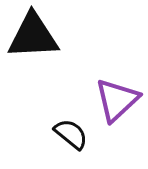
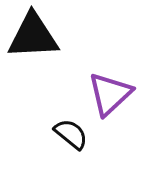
purple triangle: moved 7 px left, 6 px up
